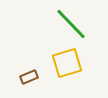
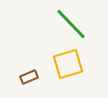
yellow square: moved 1 px right, 1 px down
